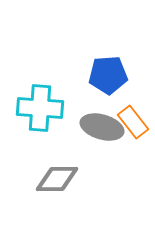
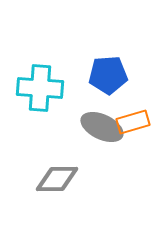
cyan cross: moved 20 px up
orange rectangle: rotated 68 degrees counterclockwise
gray ellipse: rotated 9 degrees clockwise
